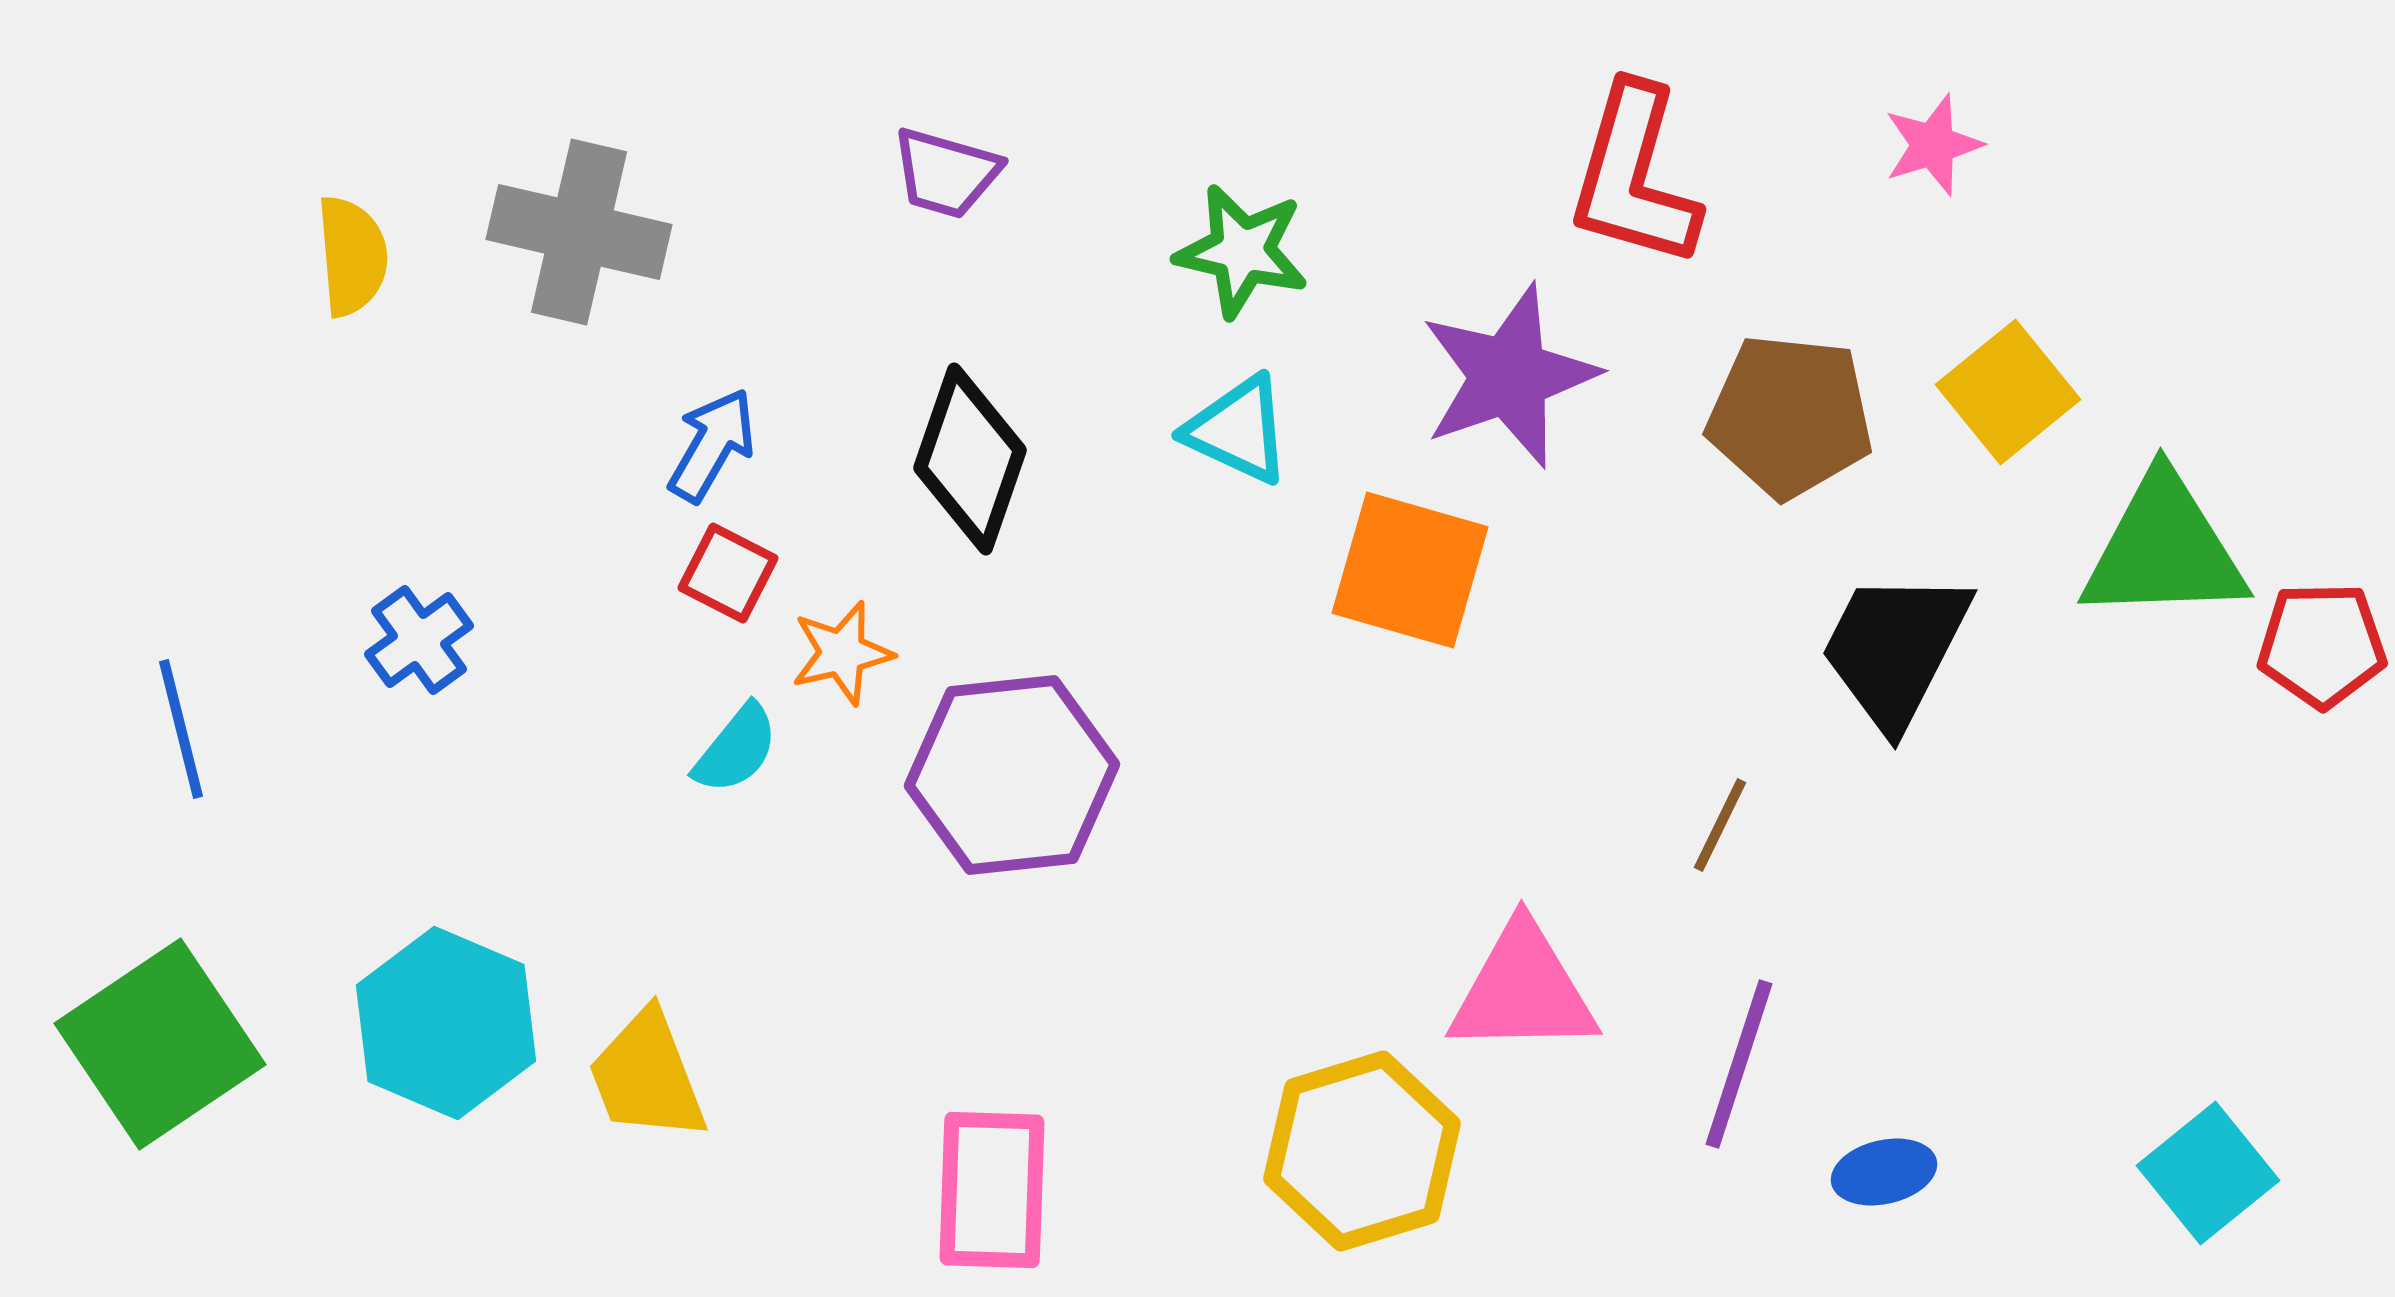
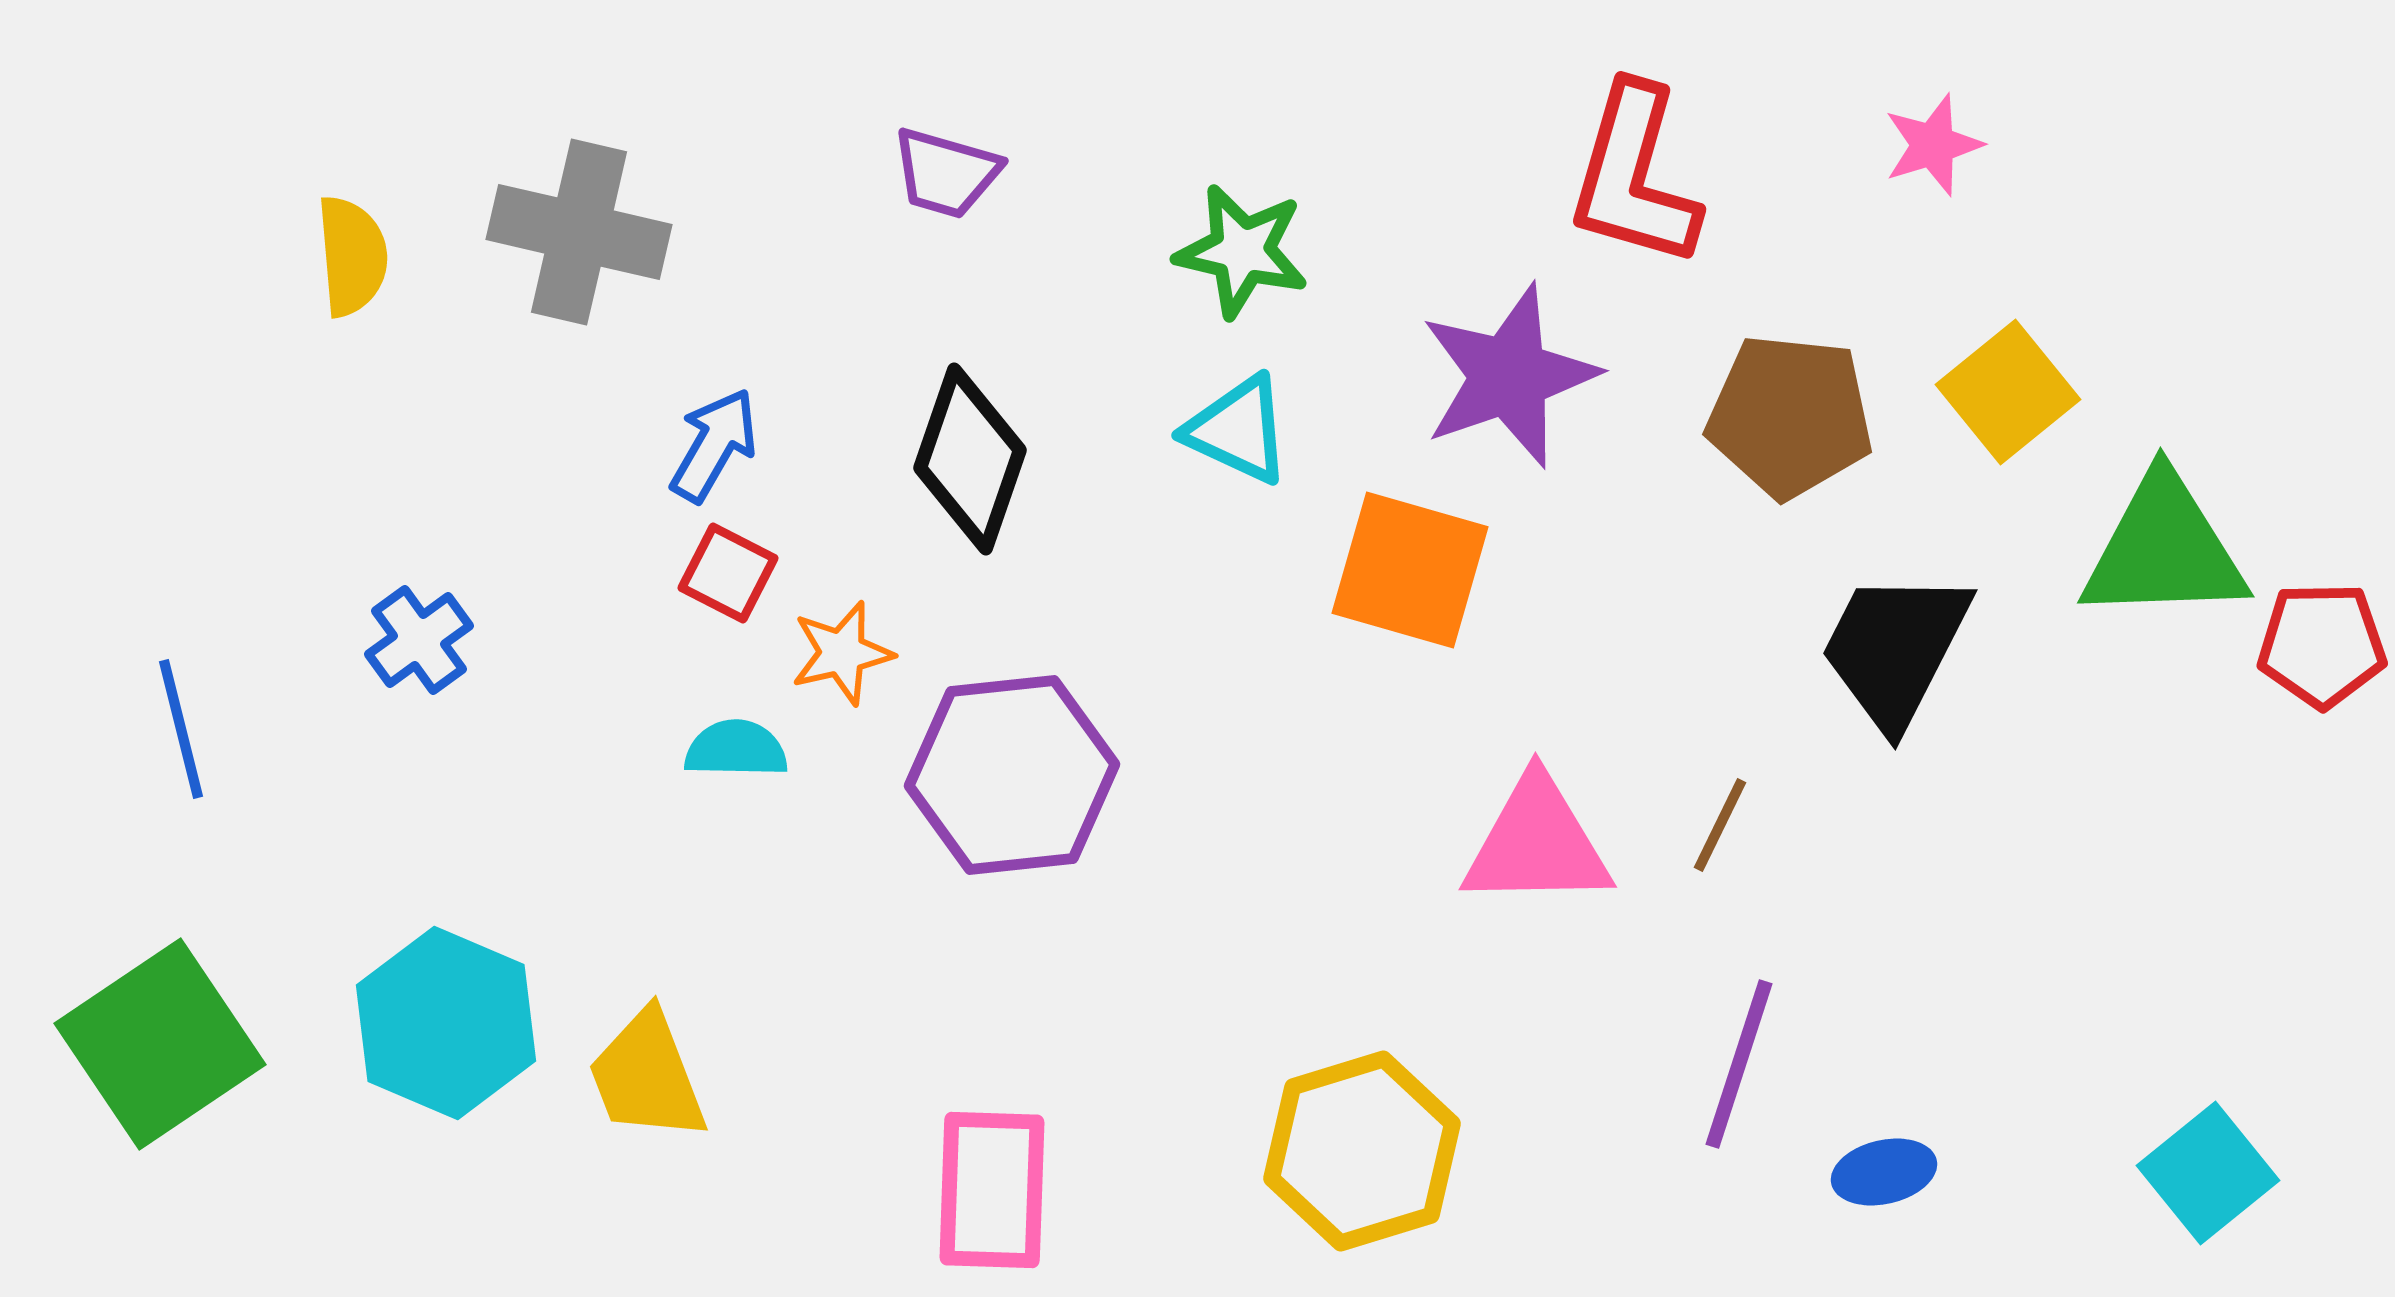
blue arrow: moved 2 px right
cyan semicircle: rotated 128 degrees counterclockwise
pink triangle: moved 14 px right, 147 px up
